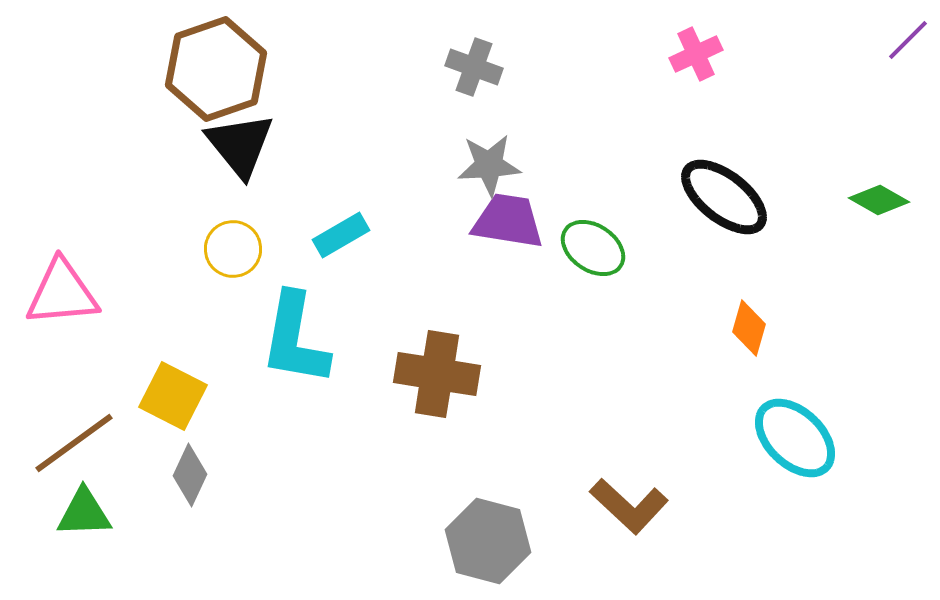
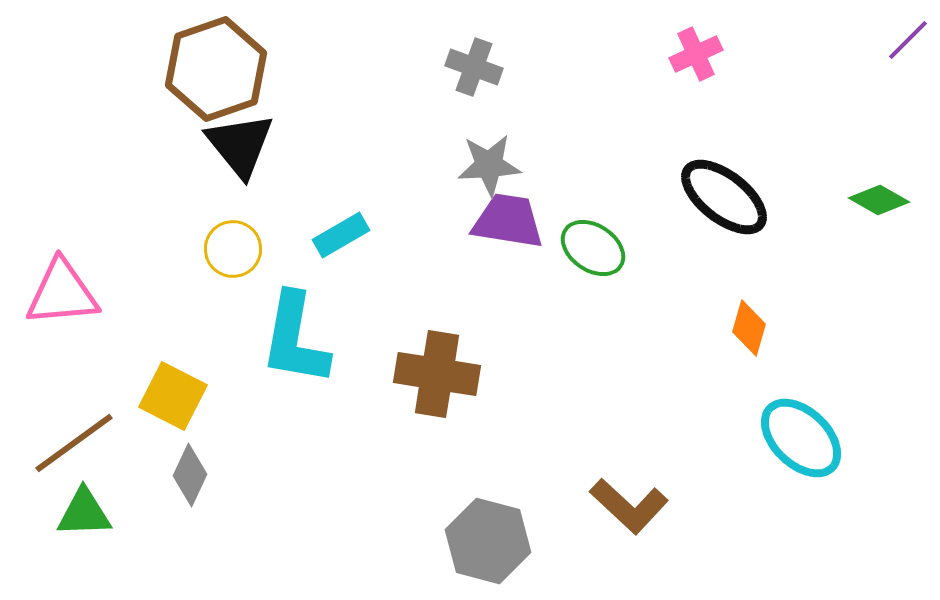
cyan ellipse: moved 6 px right
